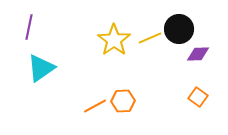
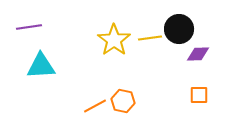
purple line: rotated 70 degrees clockwise
yellow line: rotated 15 degrees clockwise
cyan triangle: moved 2 px up; rotated 32 degrees clockwise
orange square: moved 1 px right, 2 px up; rotated 36 degrees counterclockwise
orange hexagon: rotated 15 degrees clockwise
